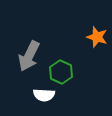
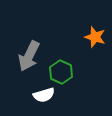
orange star: moved 2 px left
white semicircle: rotated 20 degrees counterclockwise
